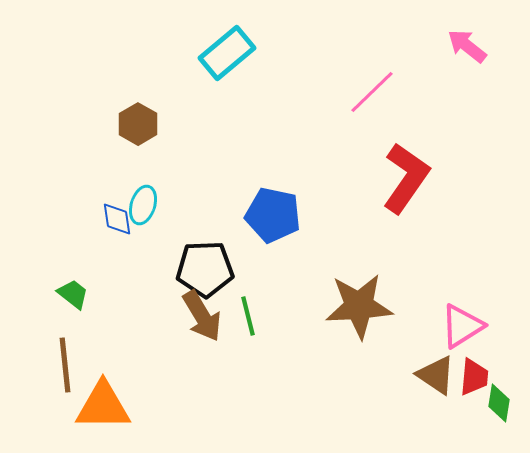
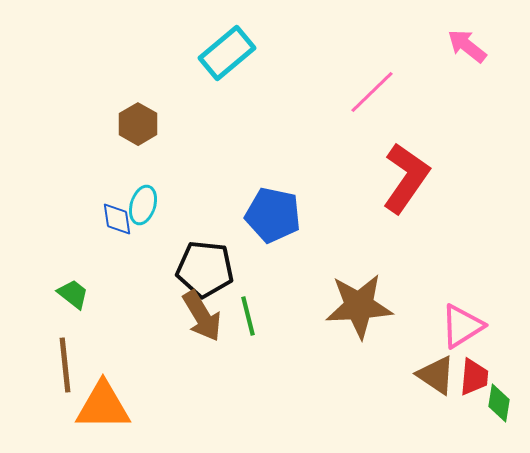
black pentagon: rotated 8 degrees clockwise
